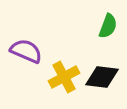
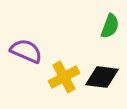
green semicircle: moved 2 px right
